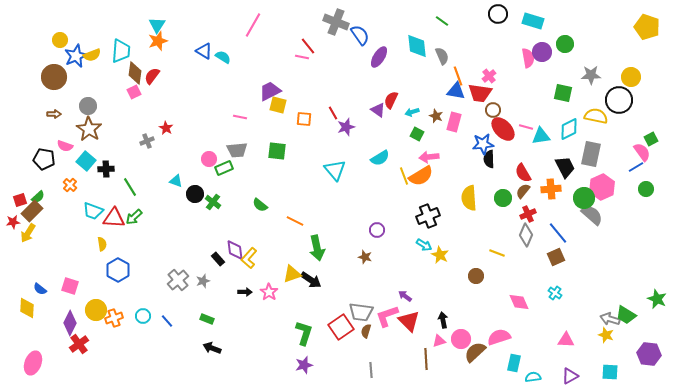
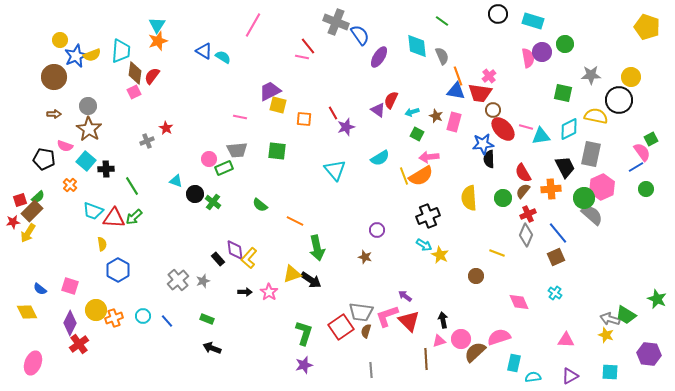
green line at (130, 187): moved 2 px right, 1 px up
yellow diamond at (27, 308): moved 4 px down; rotated 30 degrees counterclockwise
